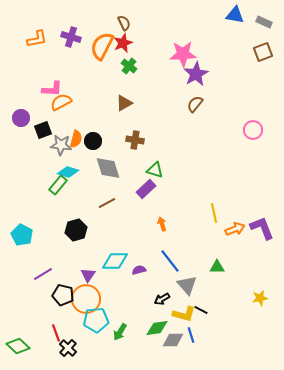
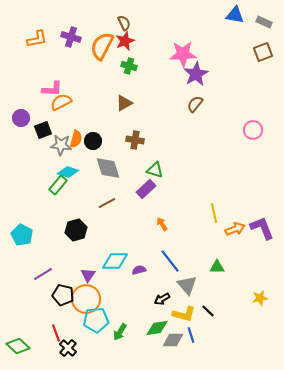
red star at (123, 43): moved 2 px right, 2 px up
green cross at (129, 66): rotated 21 degrees counterclockwise
orange arrow at (162, 224): rotated 16 degrees counterclockwise
black line at (201, 310): moved 7 px right, 1 px down; rotated 16 degrees clockwise
